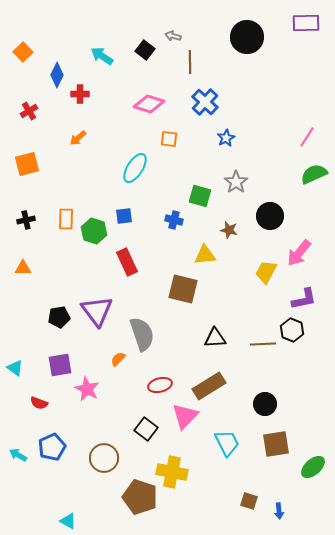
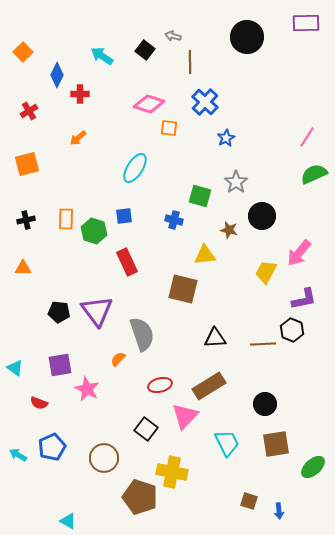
orange square at (169, 139): moved 11 px up
black circle at (270, 216): moved 8 px left
black pentagon at (59, 317): moved 5 px up; rotated 15 degrees clockwise
